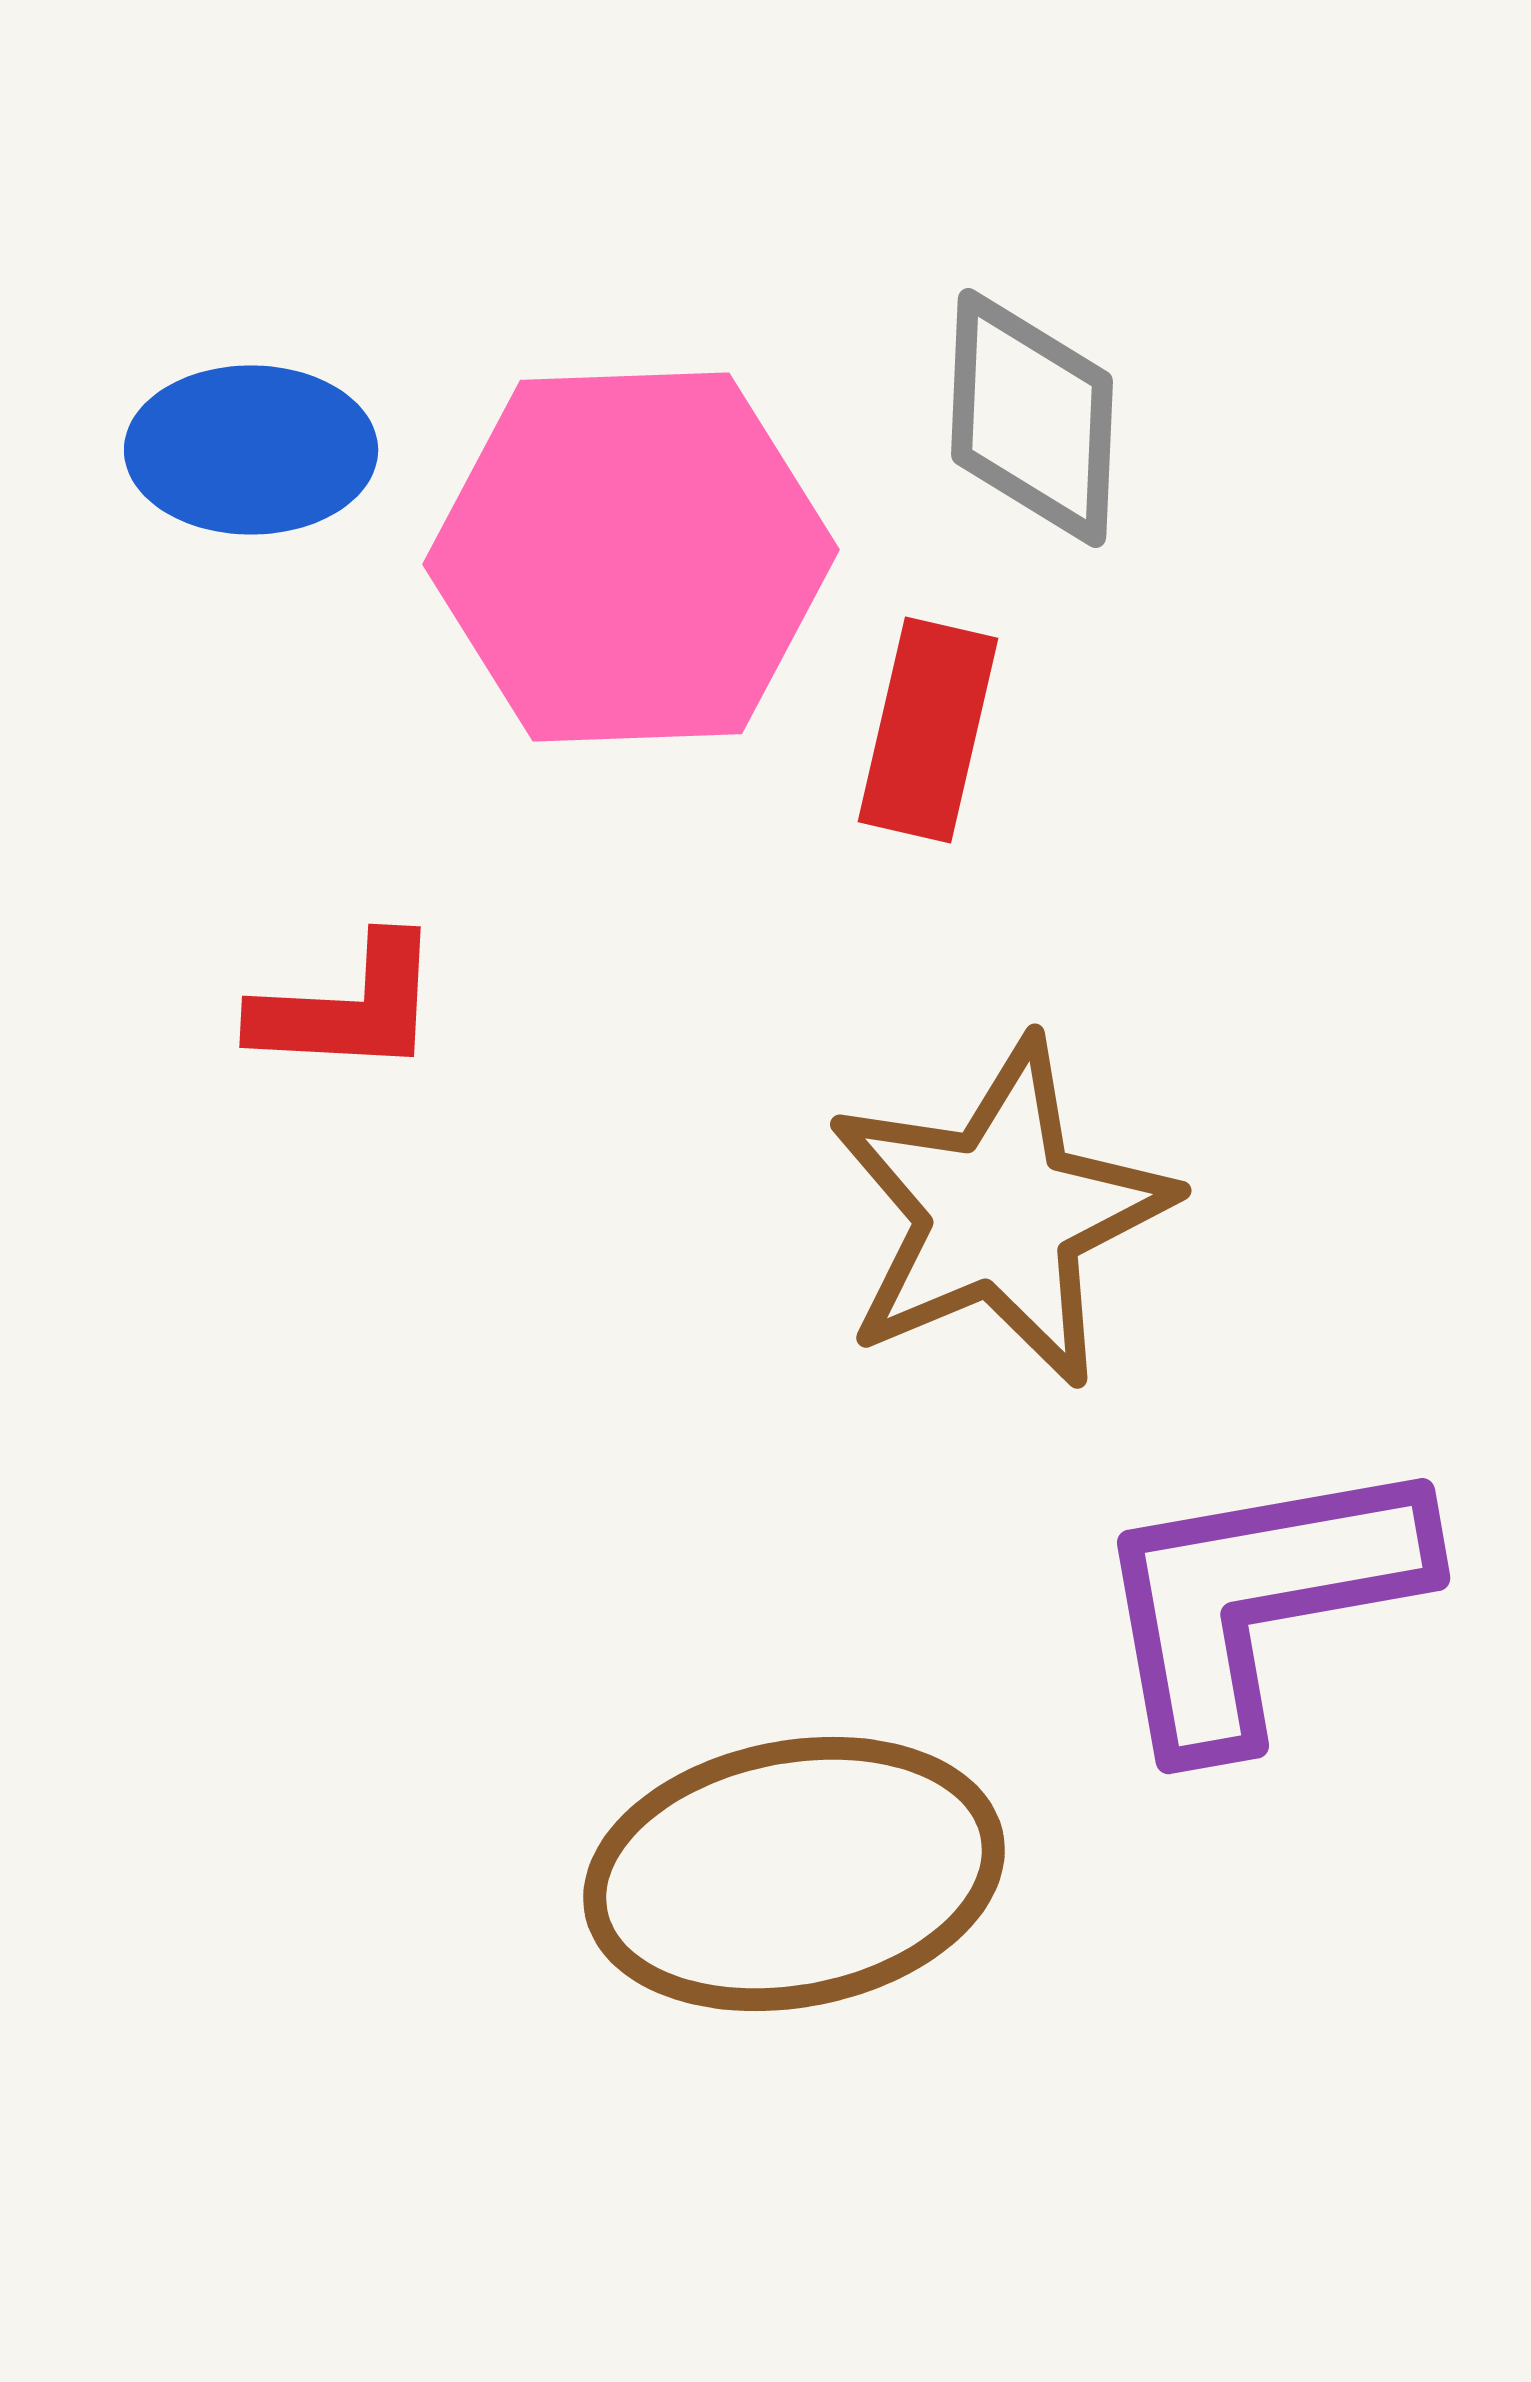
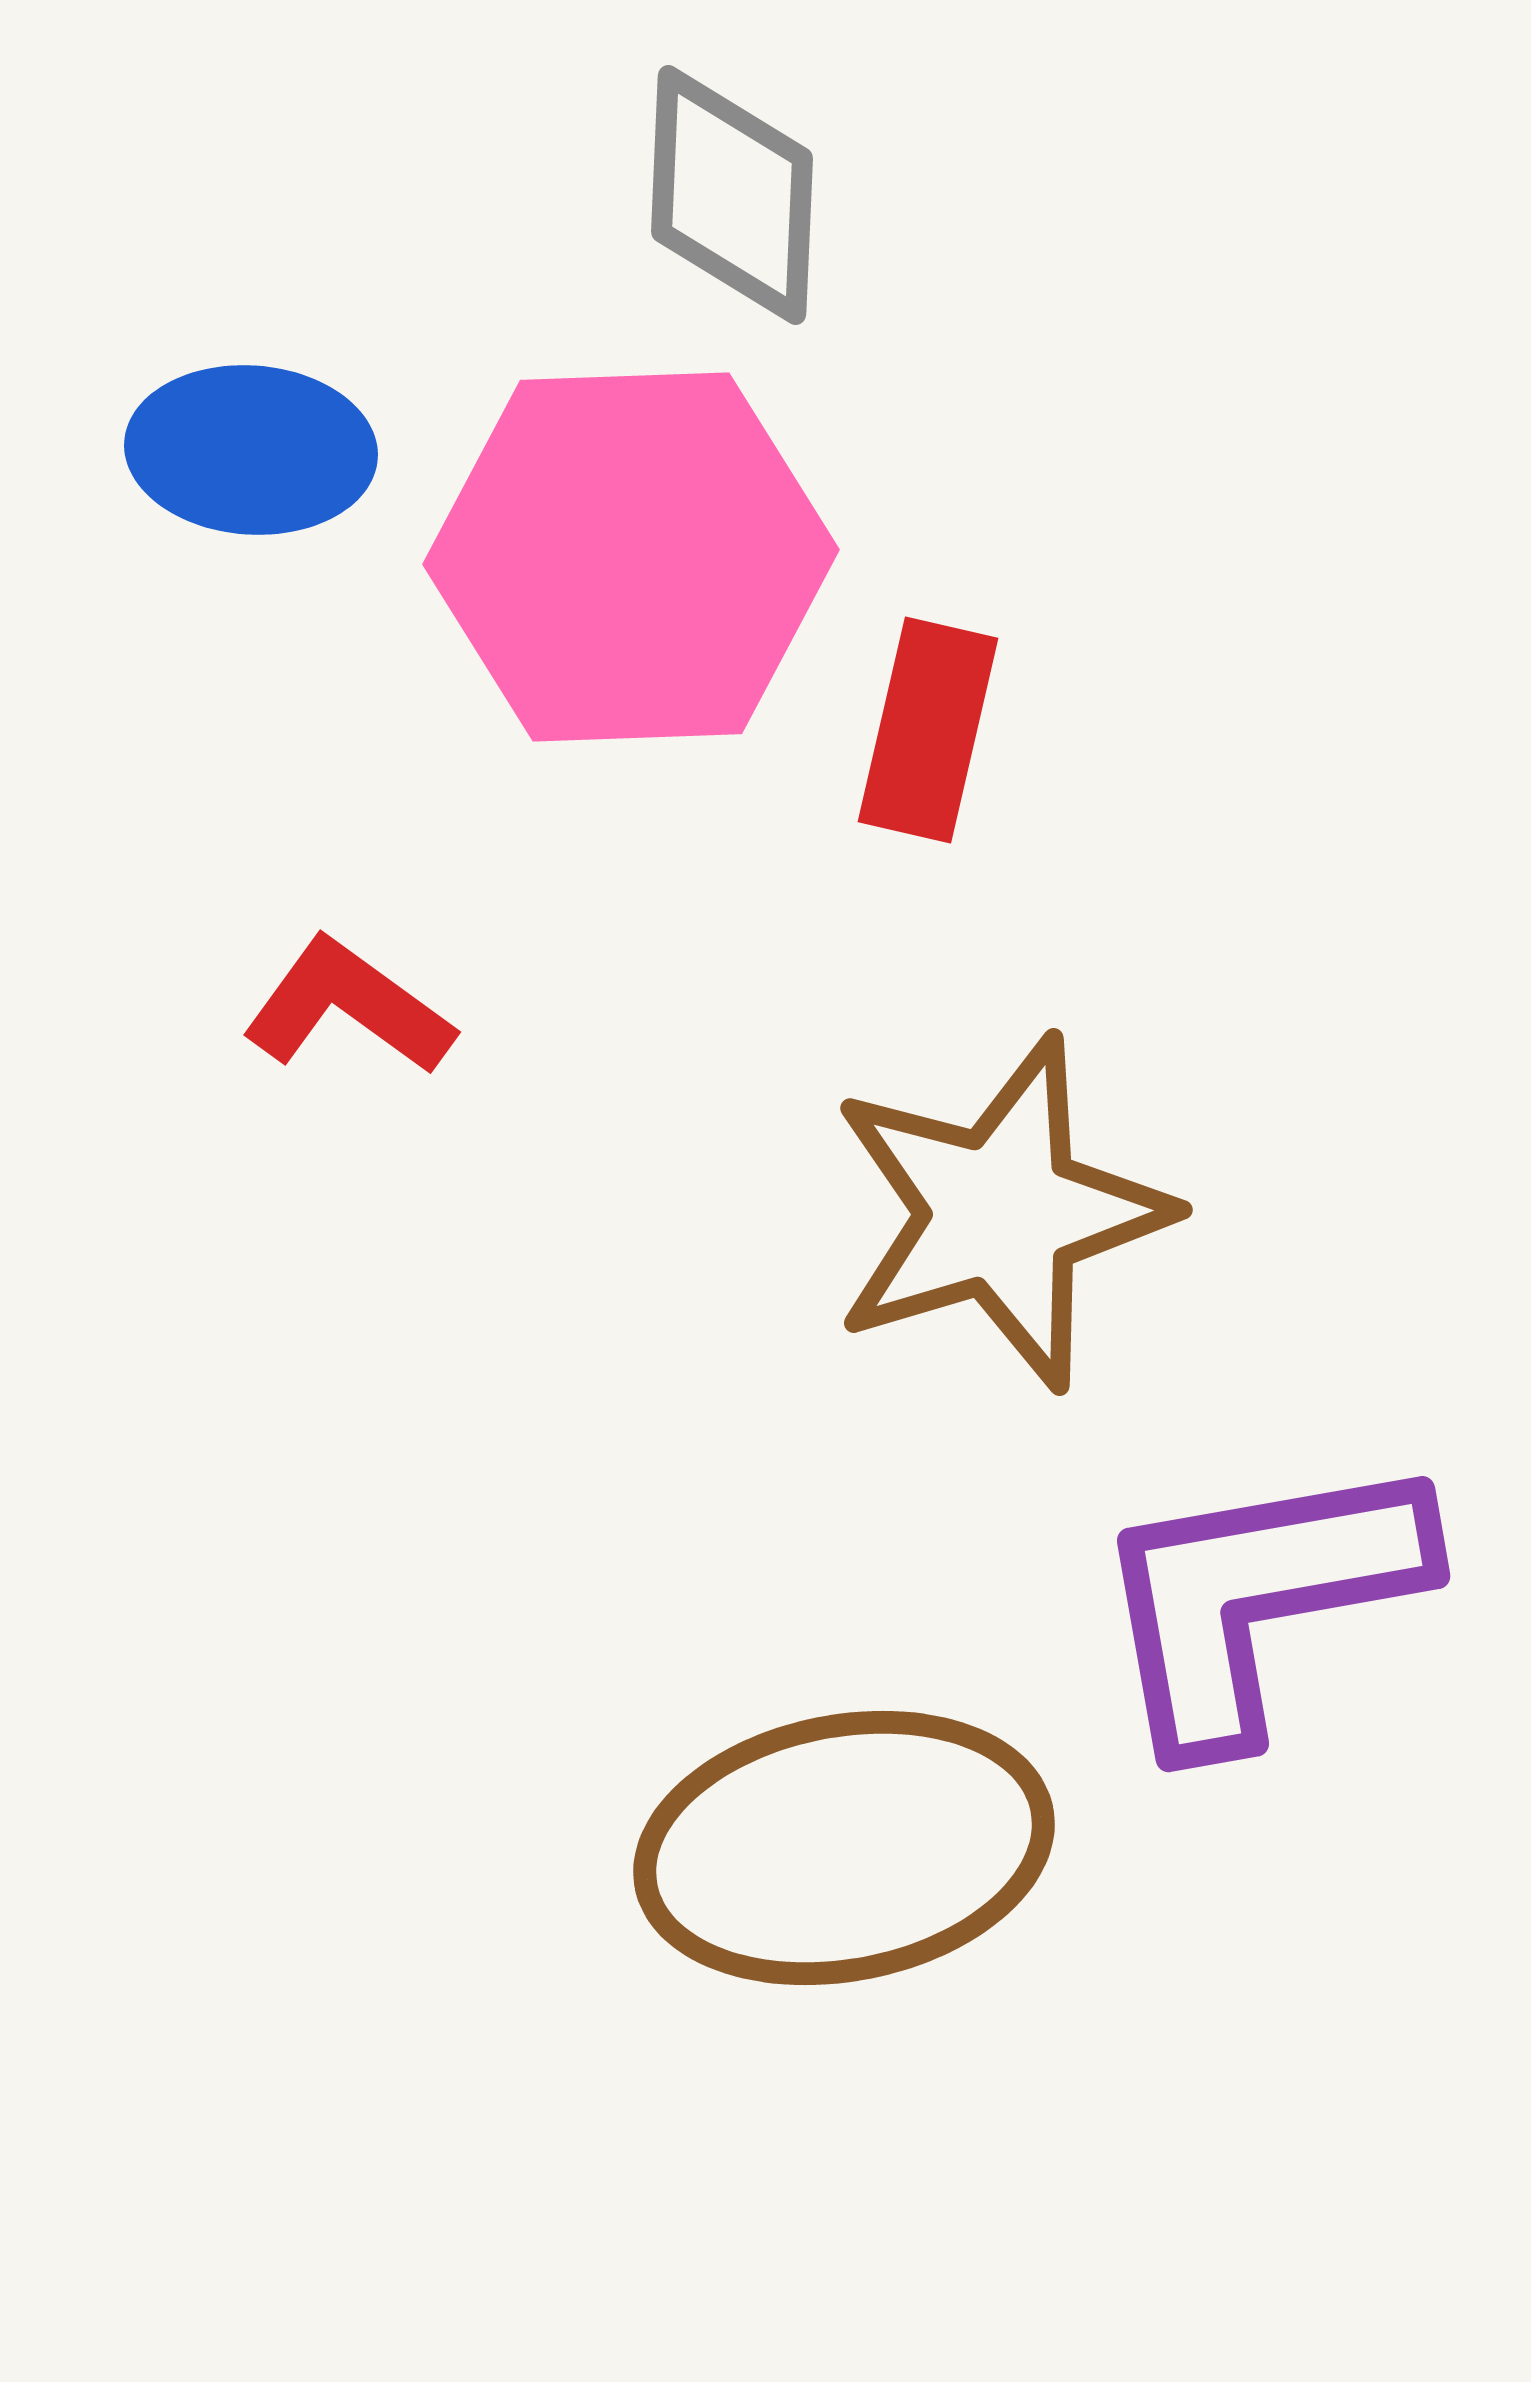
gray diamond: moved 300 px left, 223 px up
blue ellipse: rotated 4 degrees clockwise
red L-shape: rotated 147 degrees counterclockwise
brown star: rotated 6 degrees clockwise
purple L-shape: moved 2 px up
brown ellipse: moved 50 px right, 26 px up
